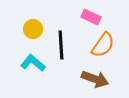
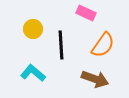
pink rectangle: moved 5 px left, 4 px up
cyan L-shape: moved 10 px down
